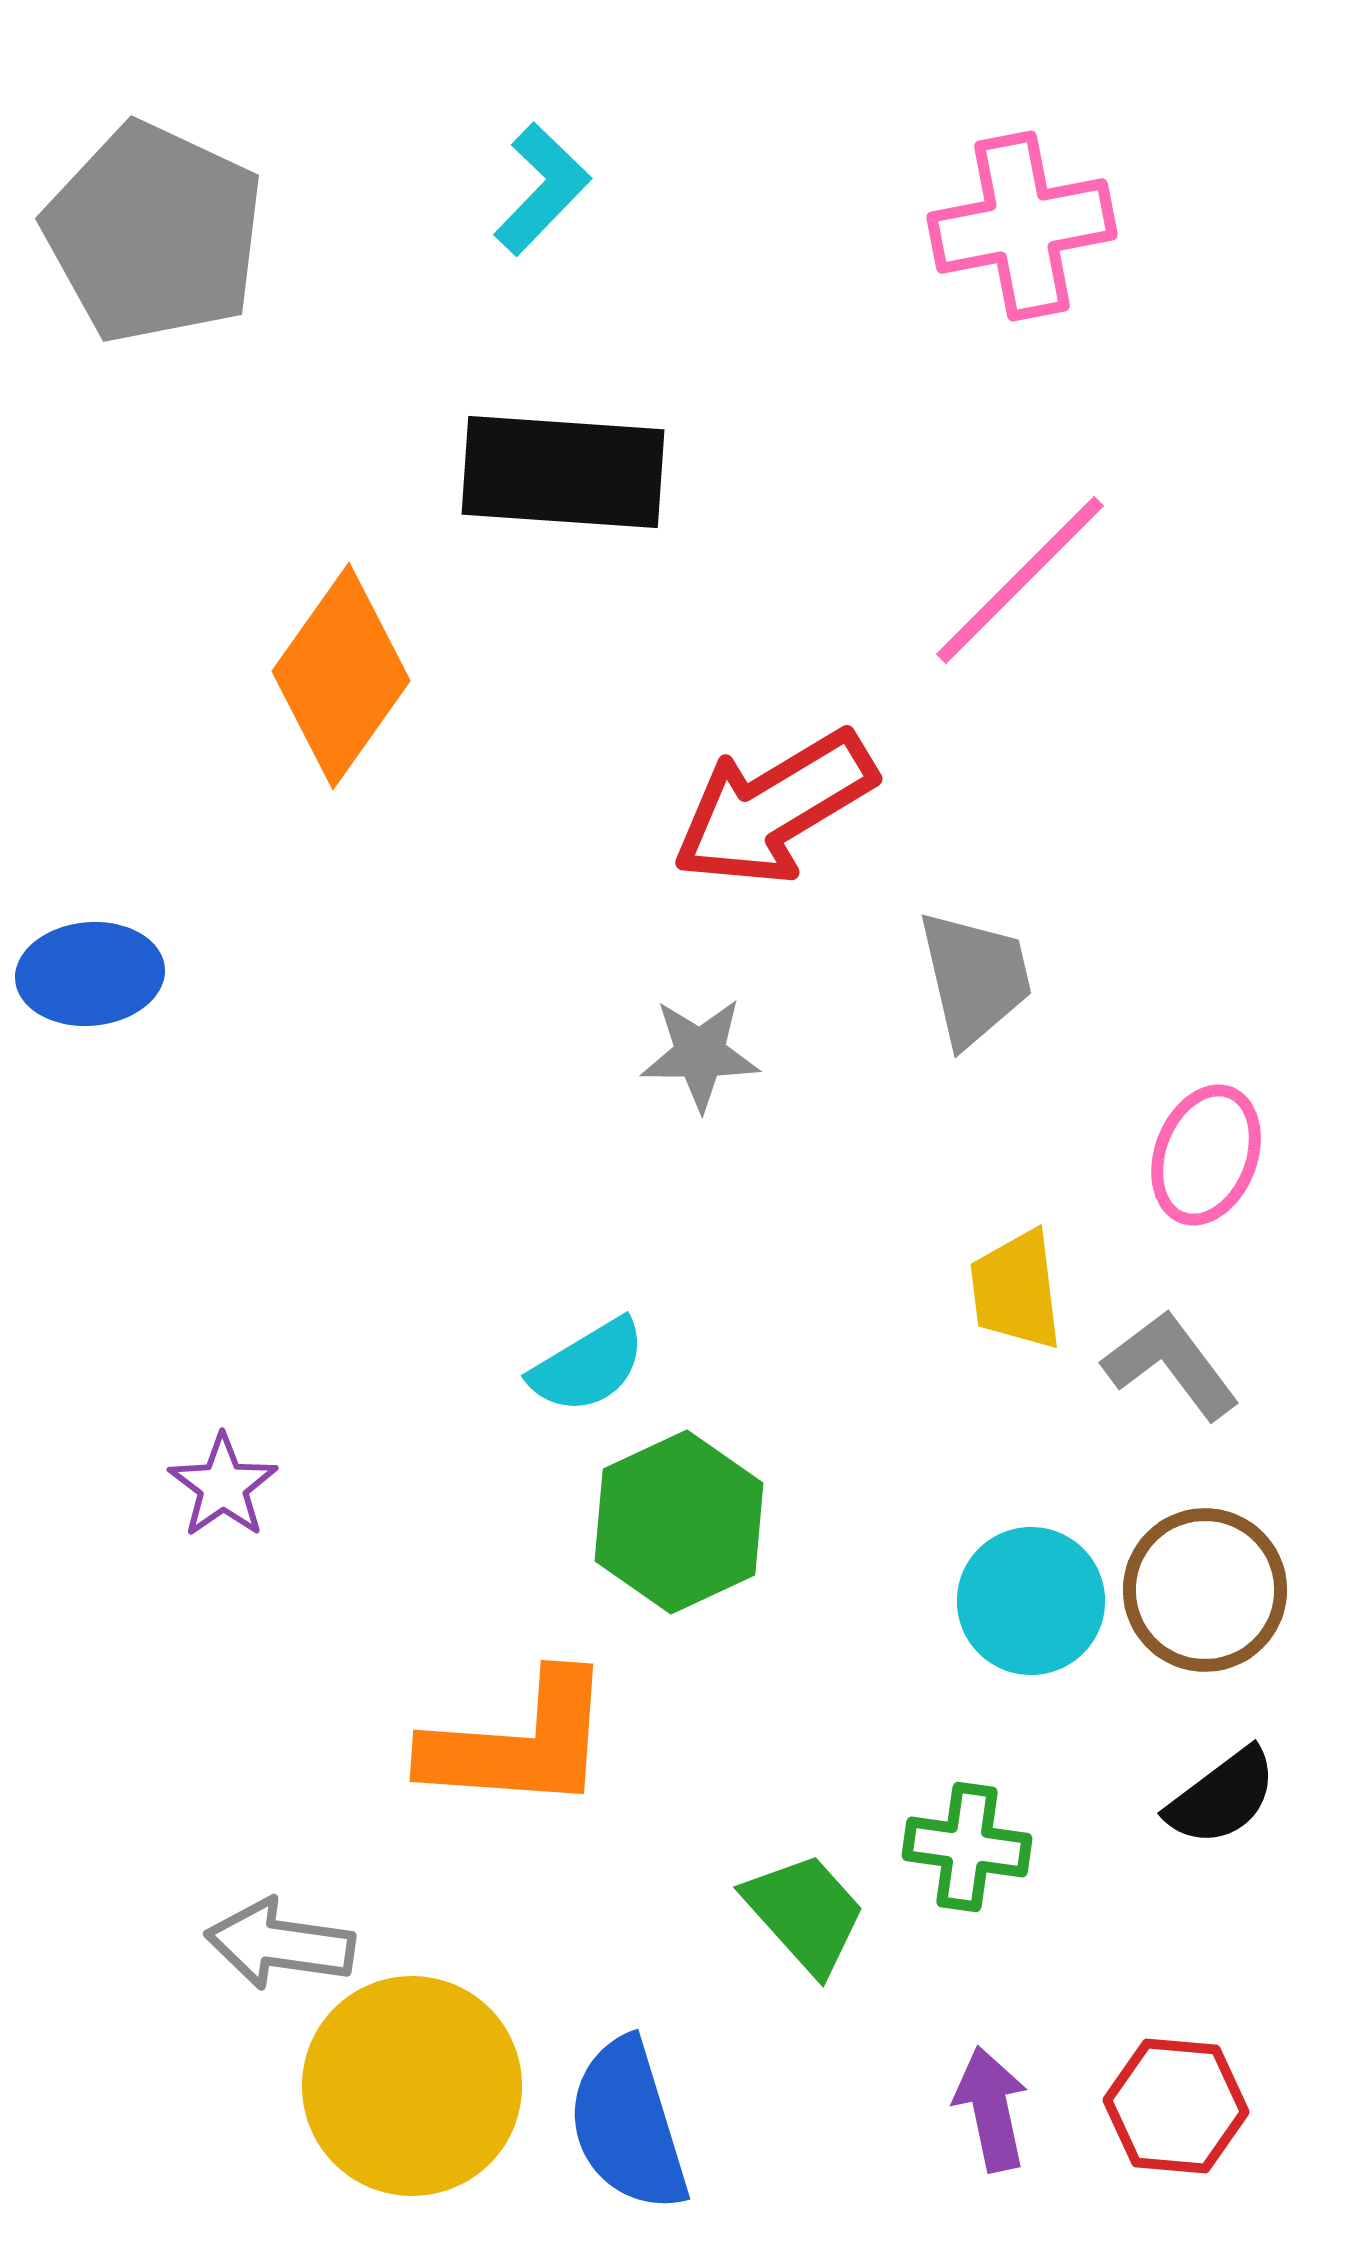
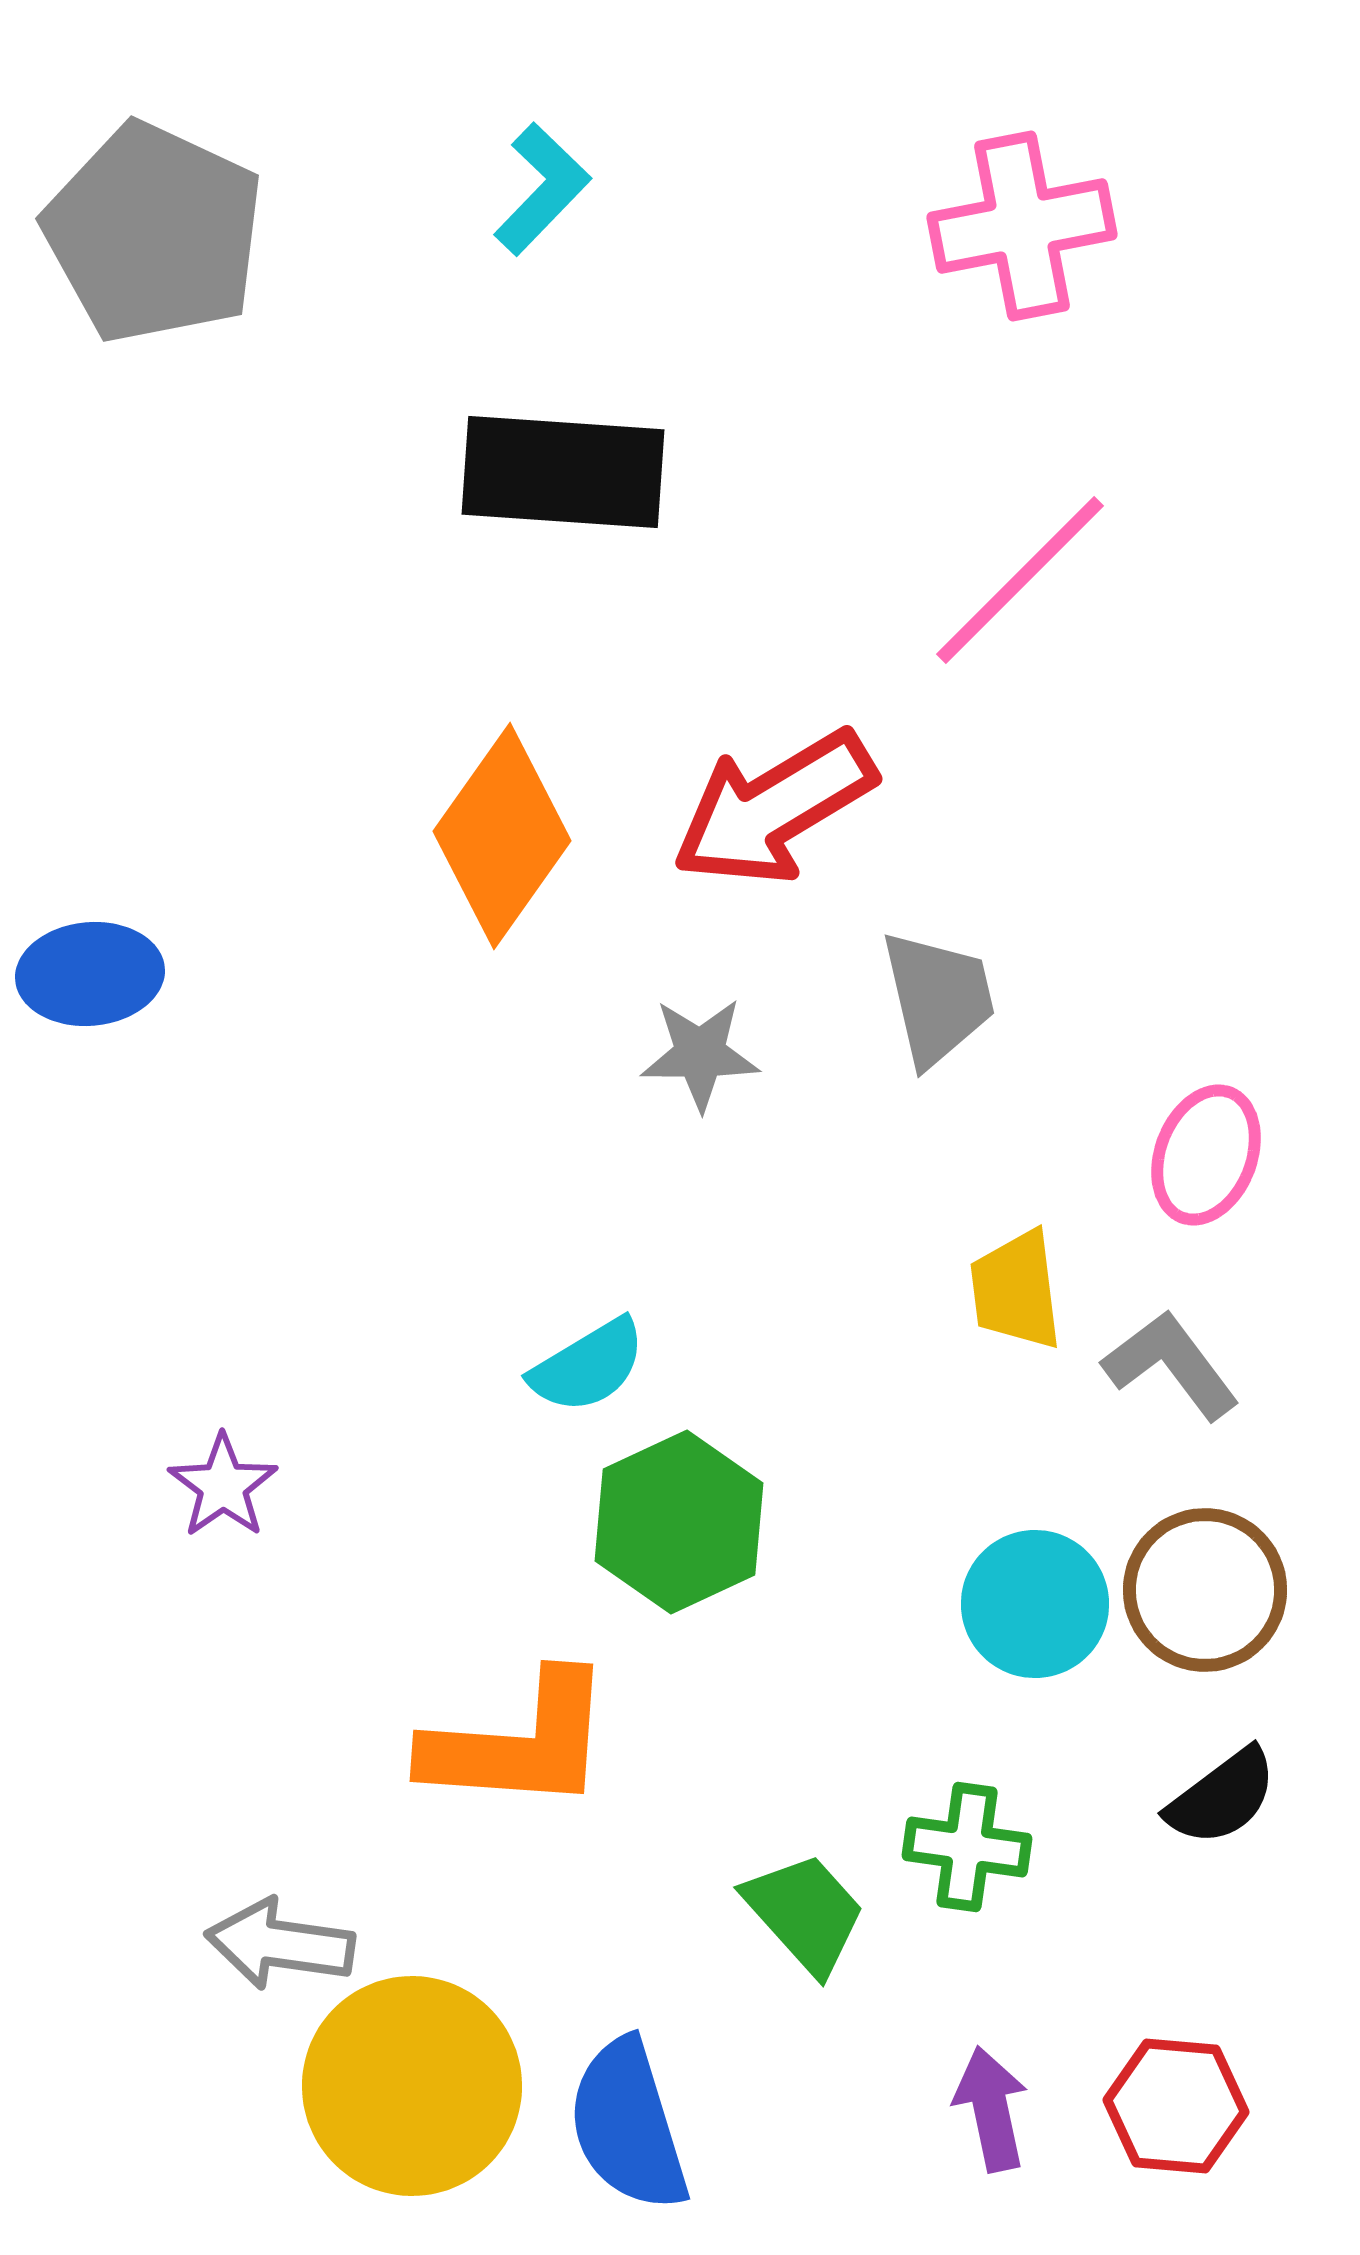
orange diamond: moved 161 px right, 160 px down
gray trapezoid: moved 37 px left, 20 px down
cyan circle: moved 4 px right, 3 px down
